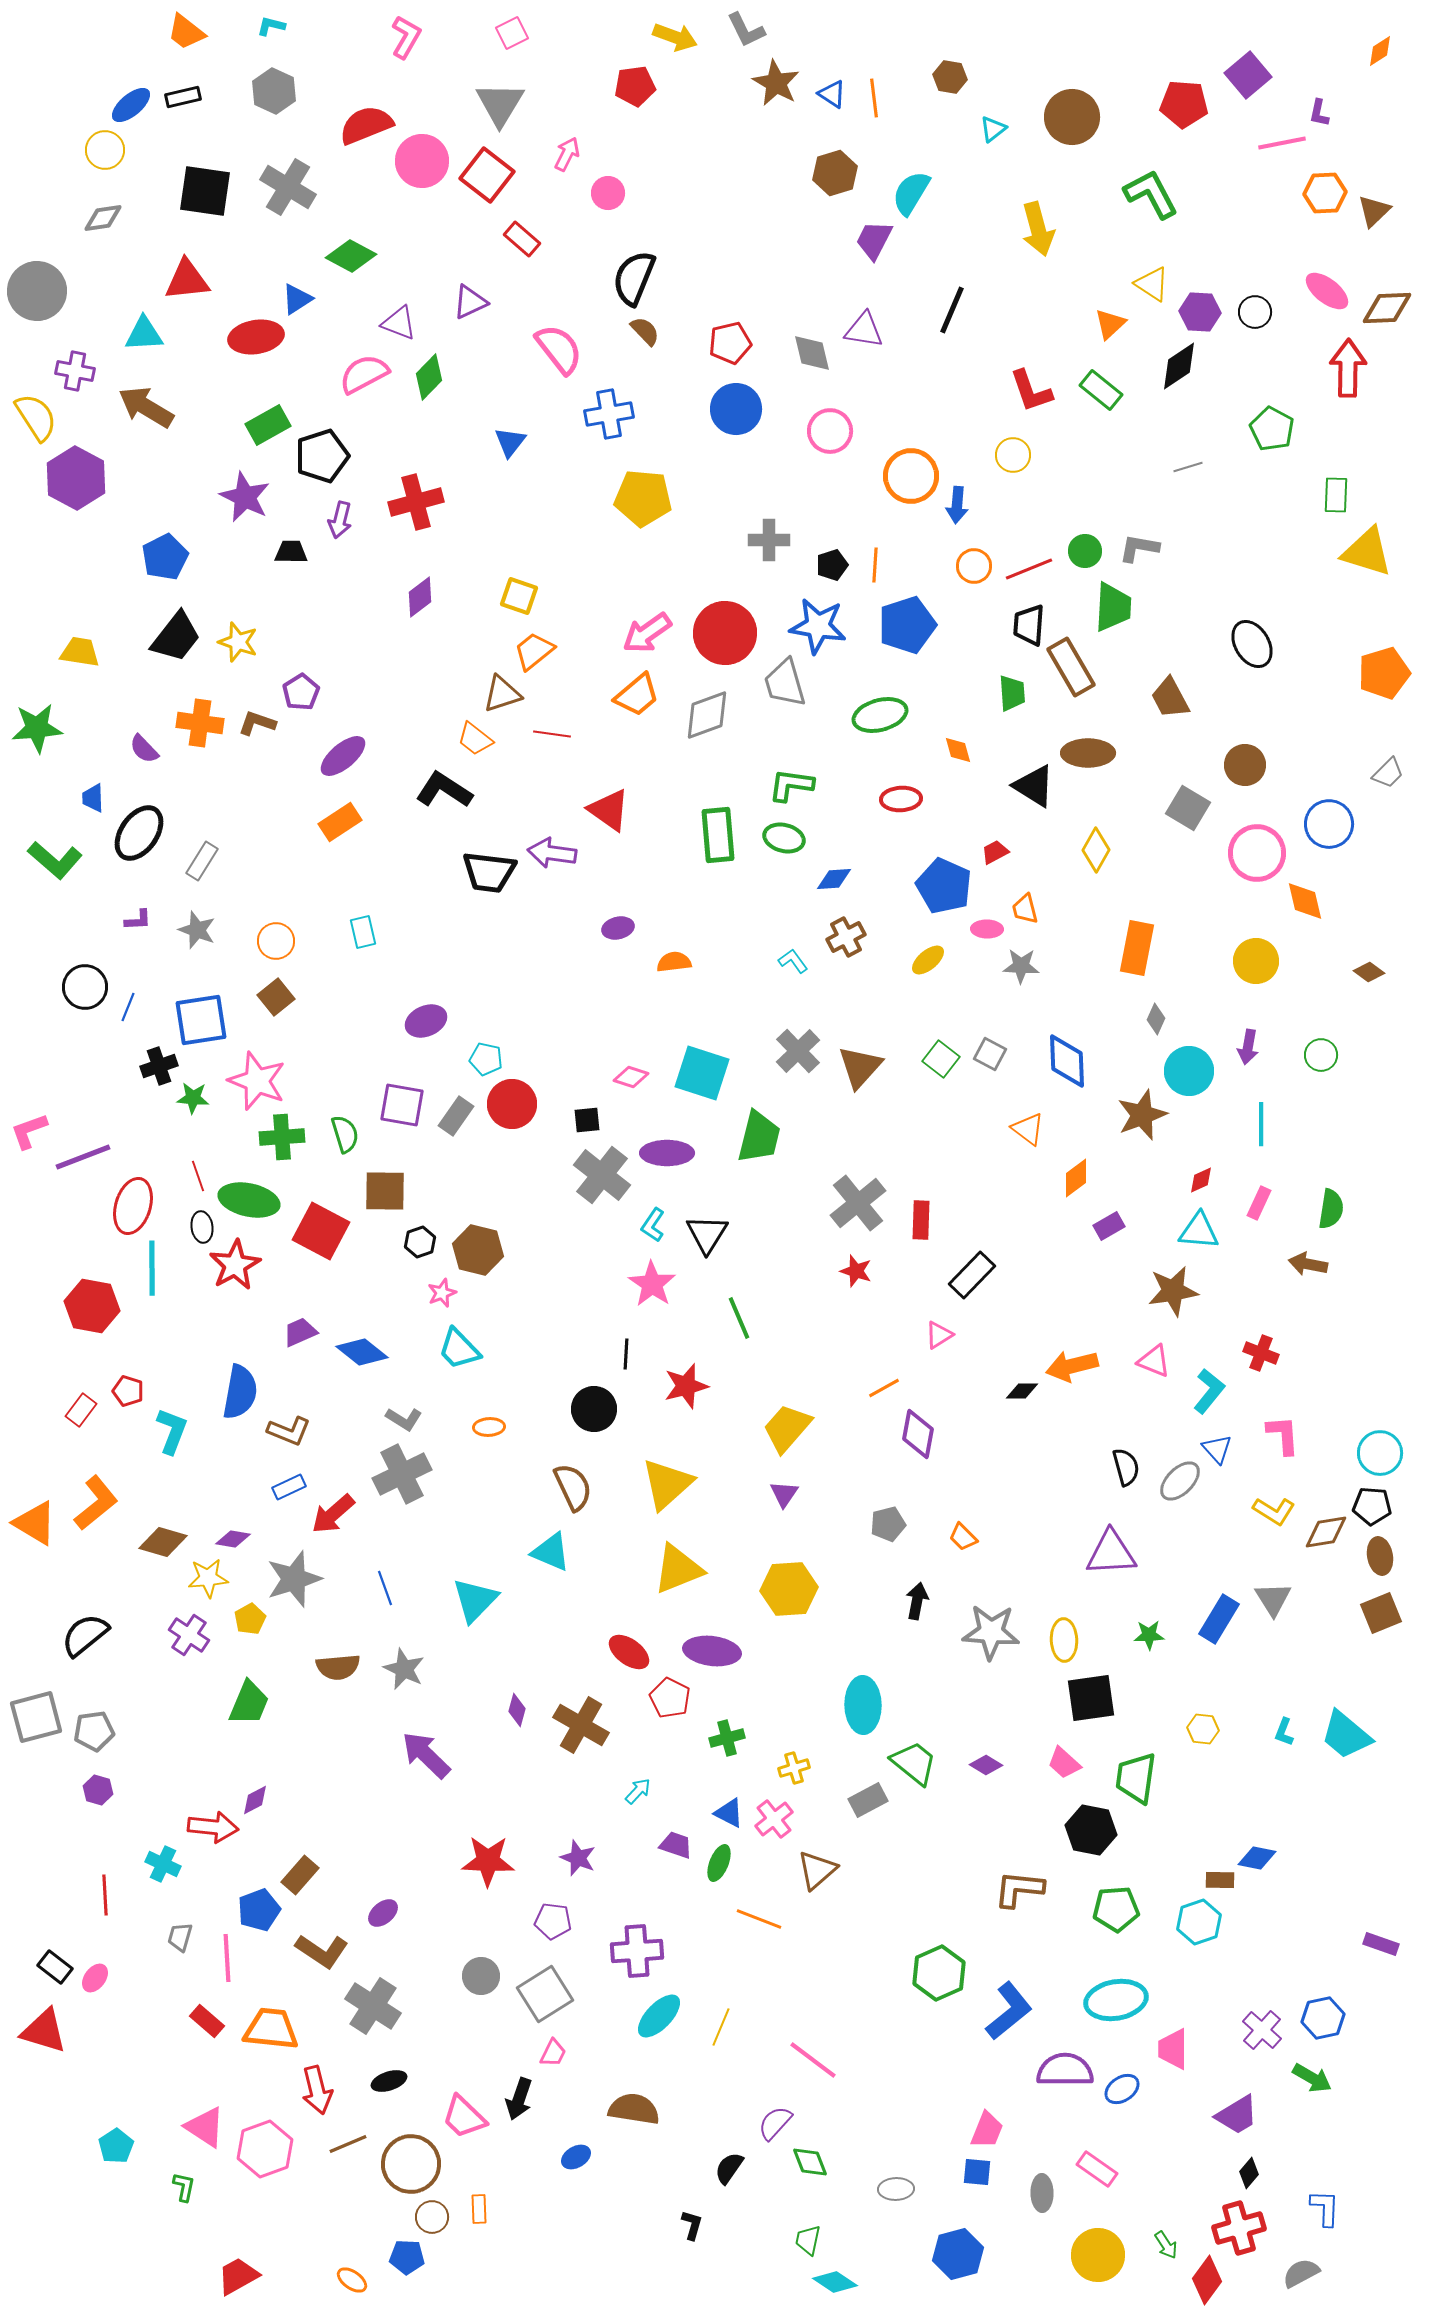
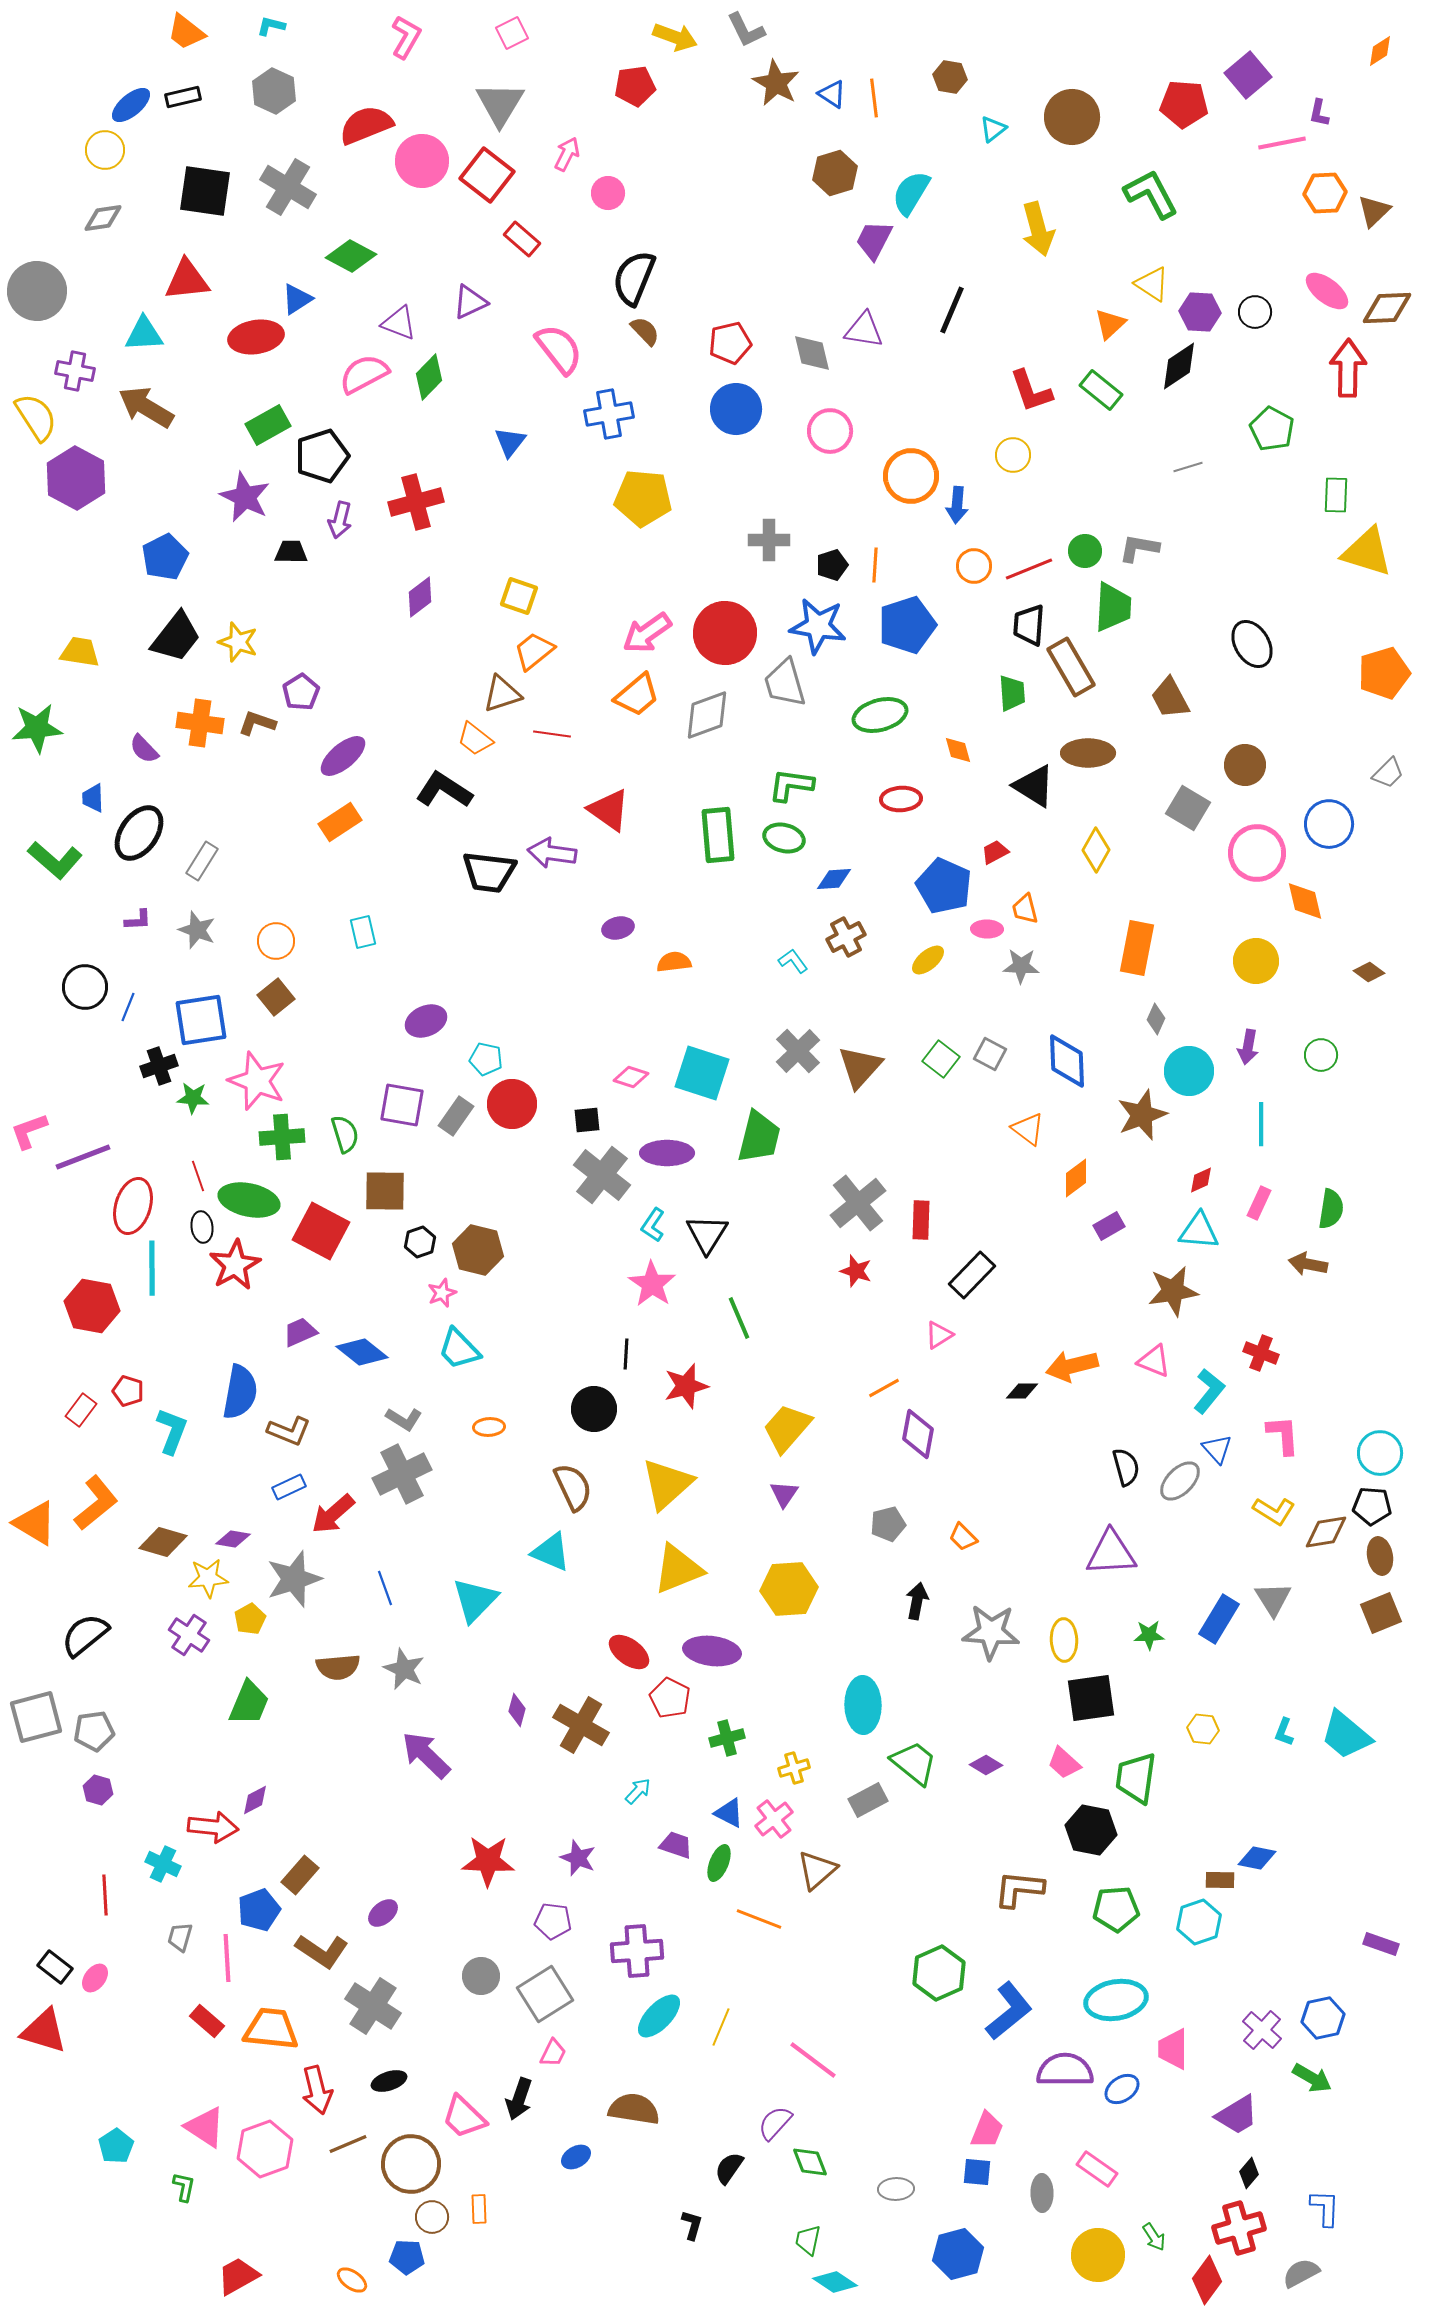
green arrow at (1166, 2245): moved 12 px left, 8 px up
